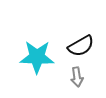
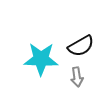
cyan star: moved 4 px right, 2 px down
